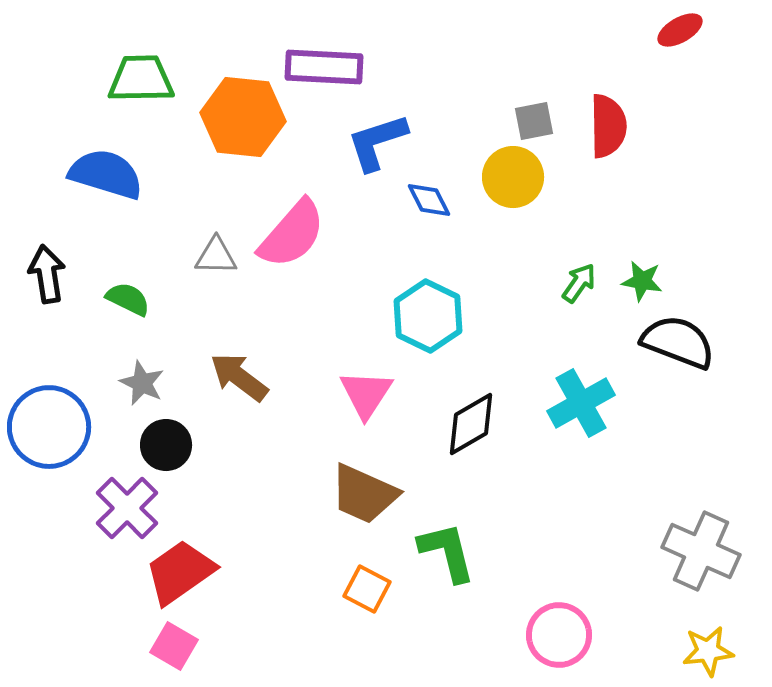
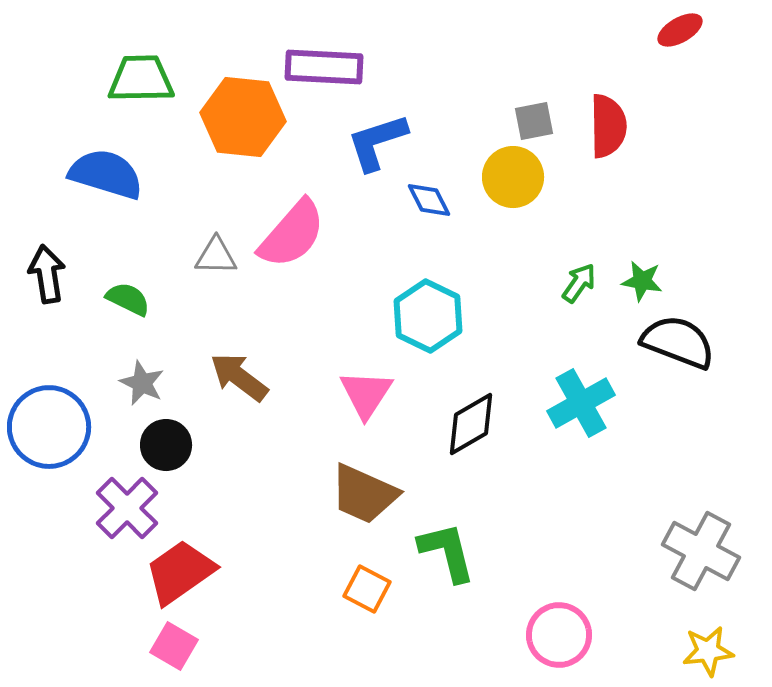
gray cross: rotated 4 degrees clockwise
